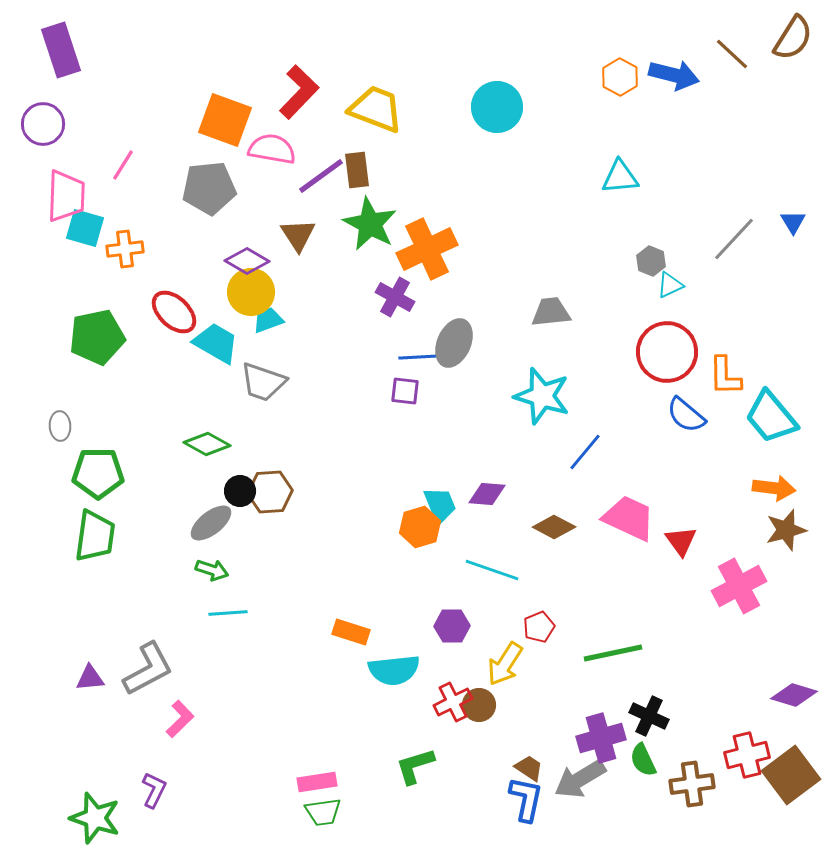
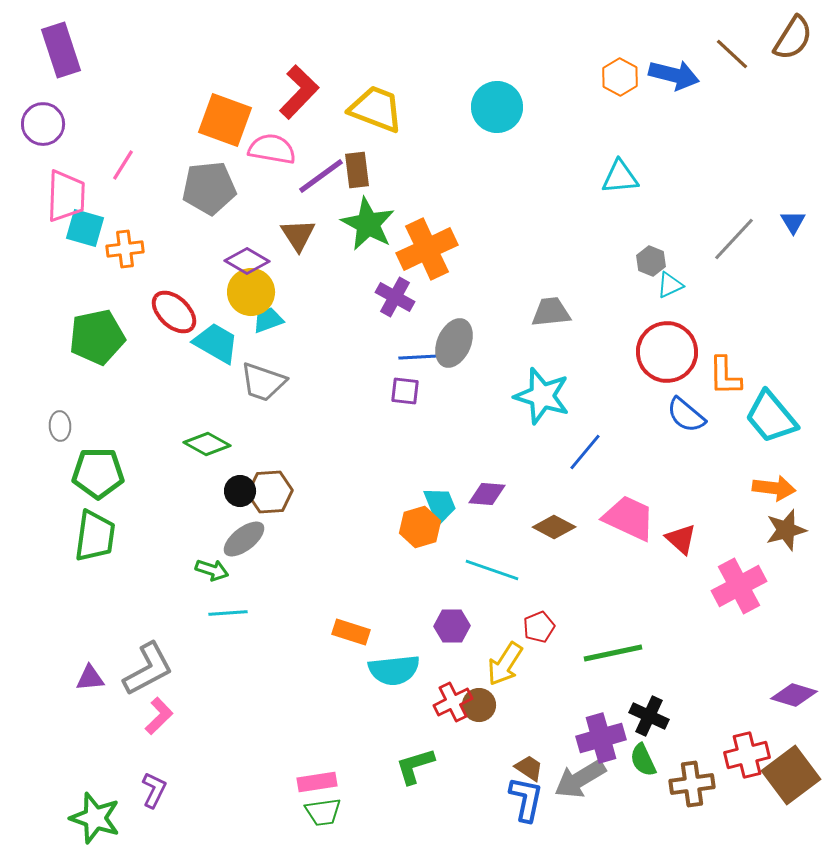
green star at (370, 224): moved 2 px left
gray ellipse at (211, 523): moved 33 px right, 16 px down
red triangle at (681, 541): moved 2 px up; rotated 12 degrees counterclockwise
pink L-shape at (180, 719): moved 21 px left, 3 px up
